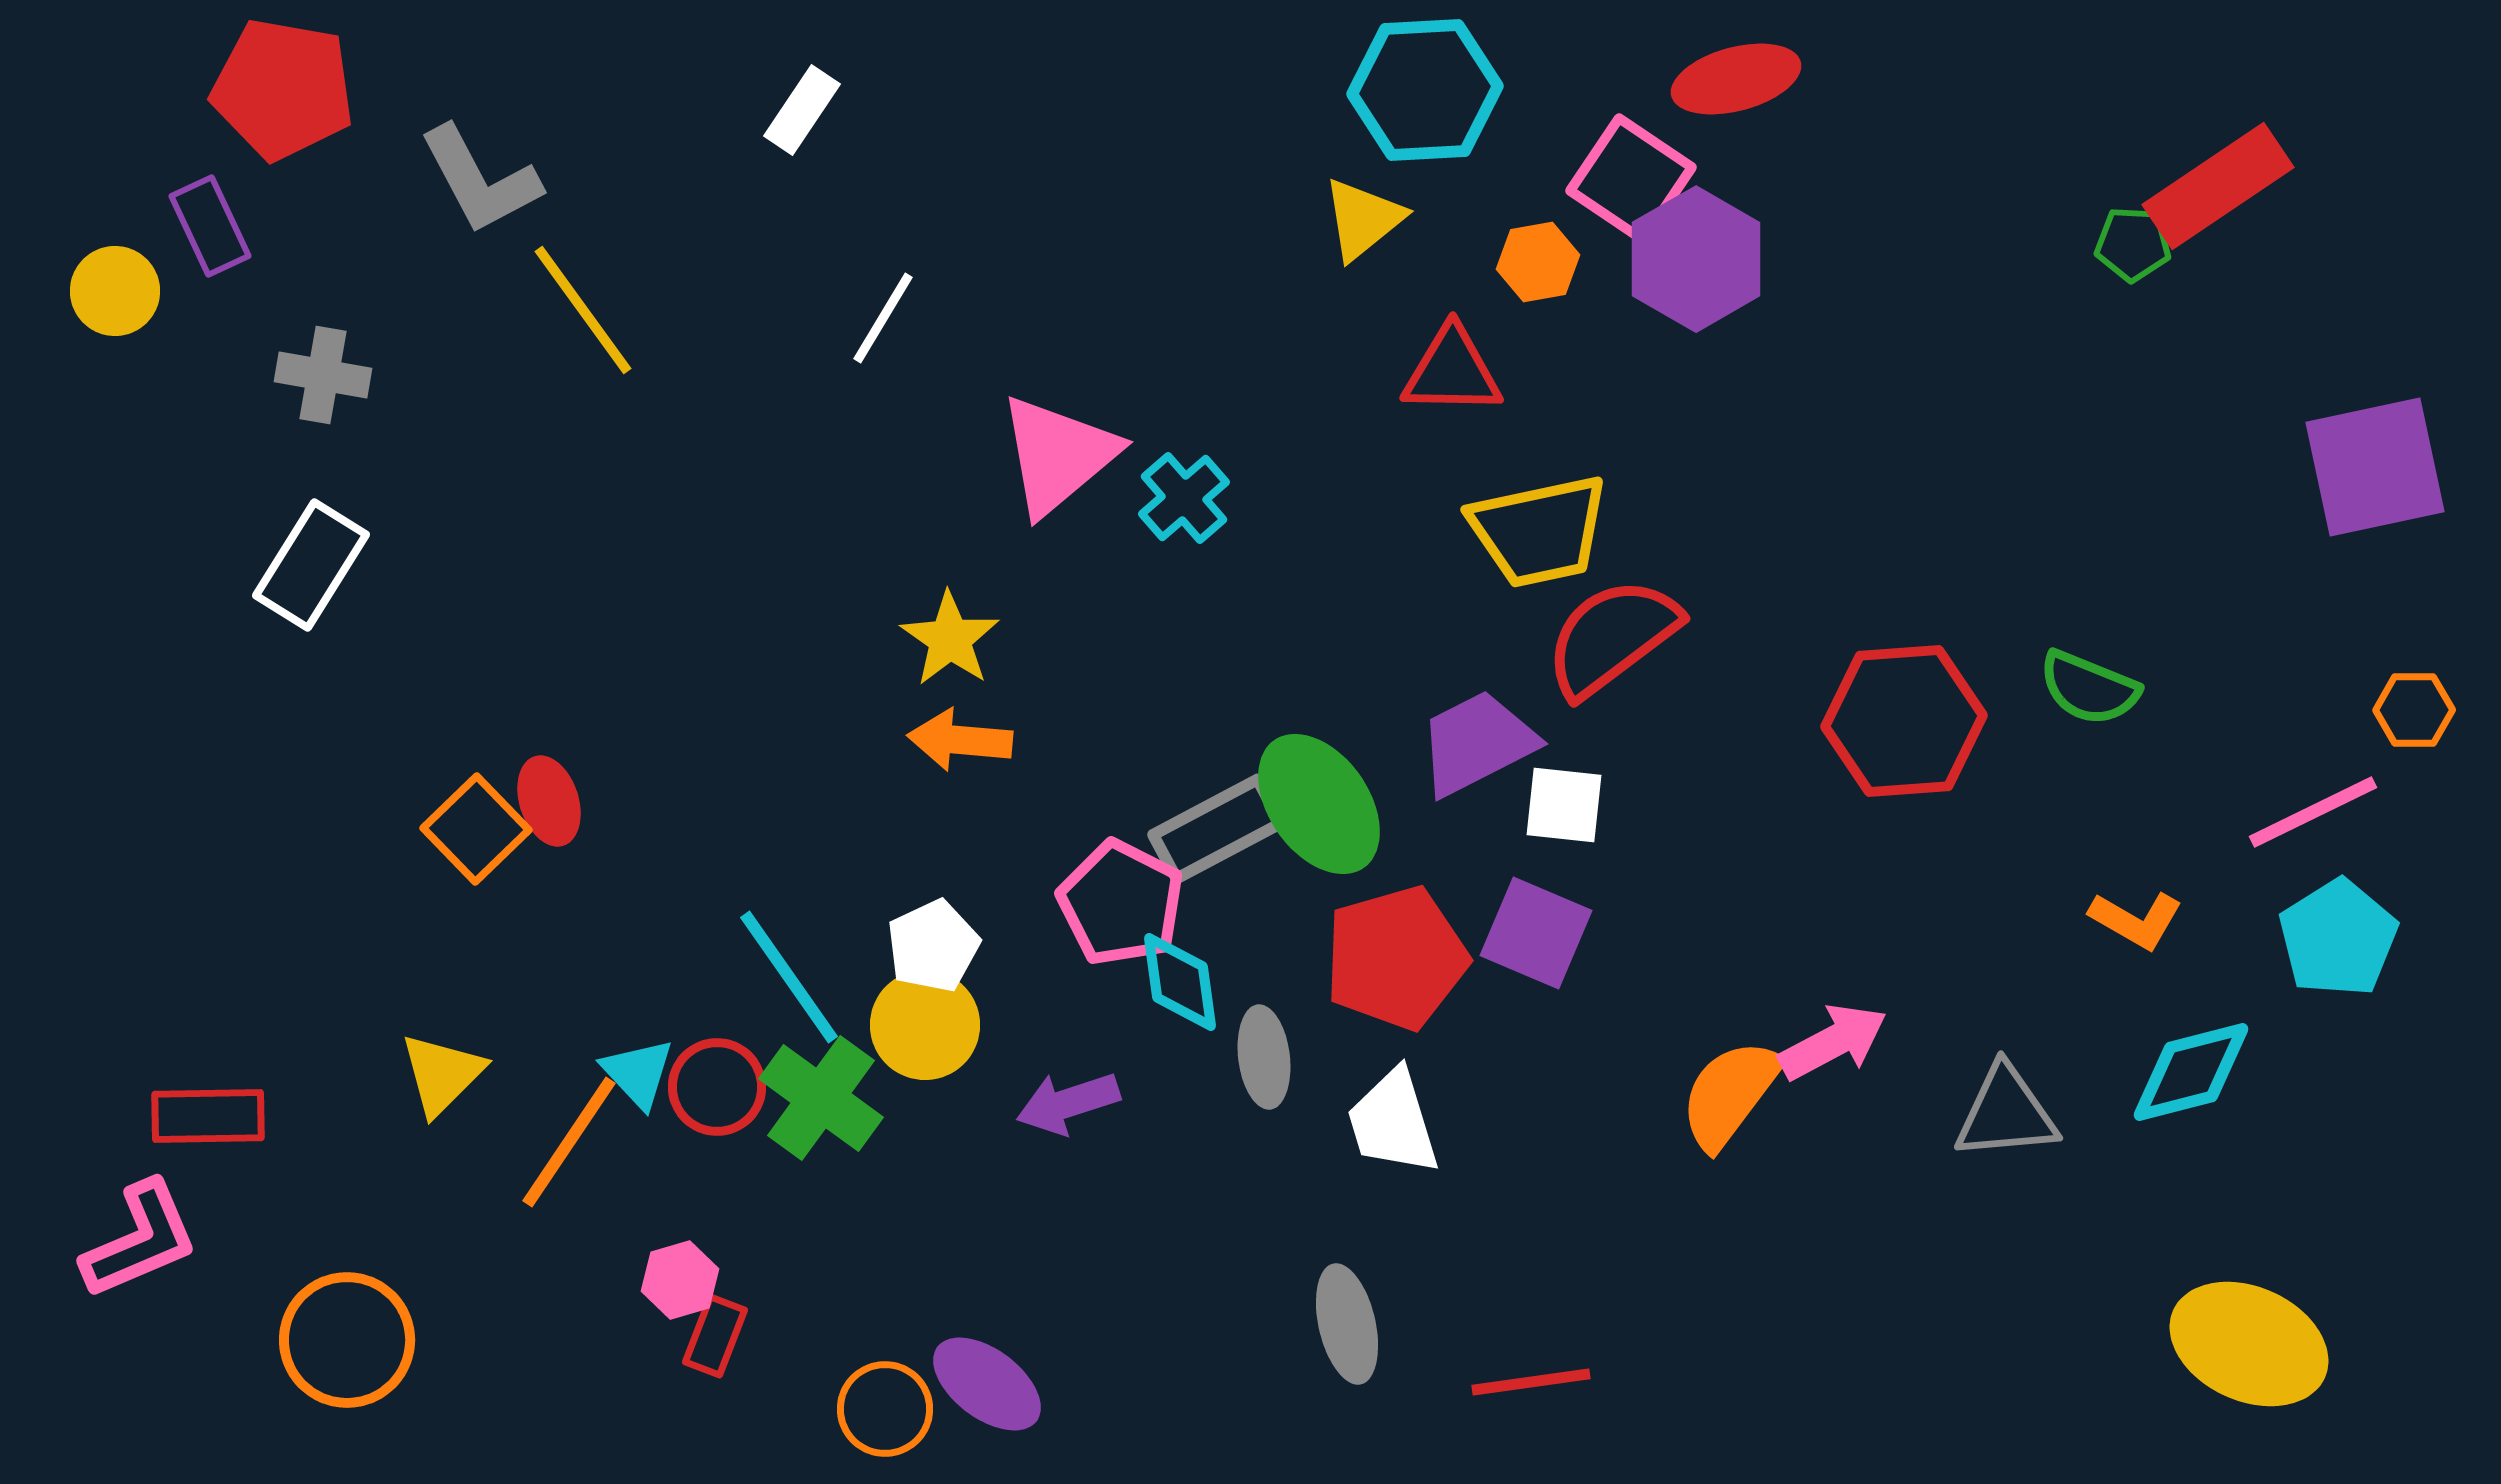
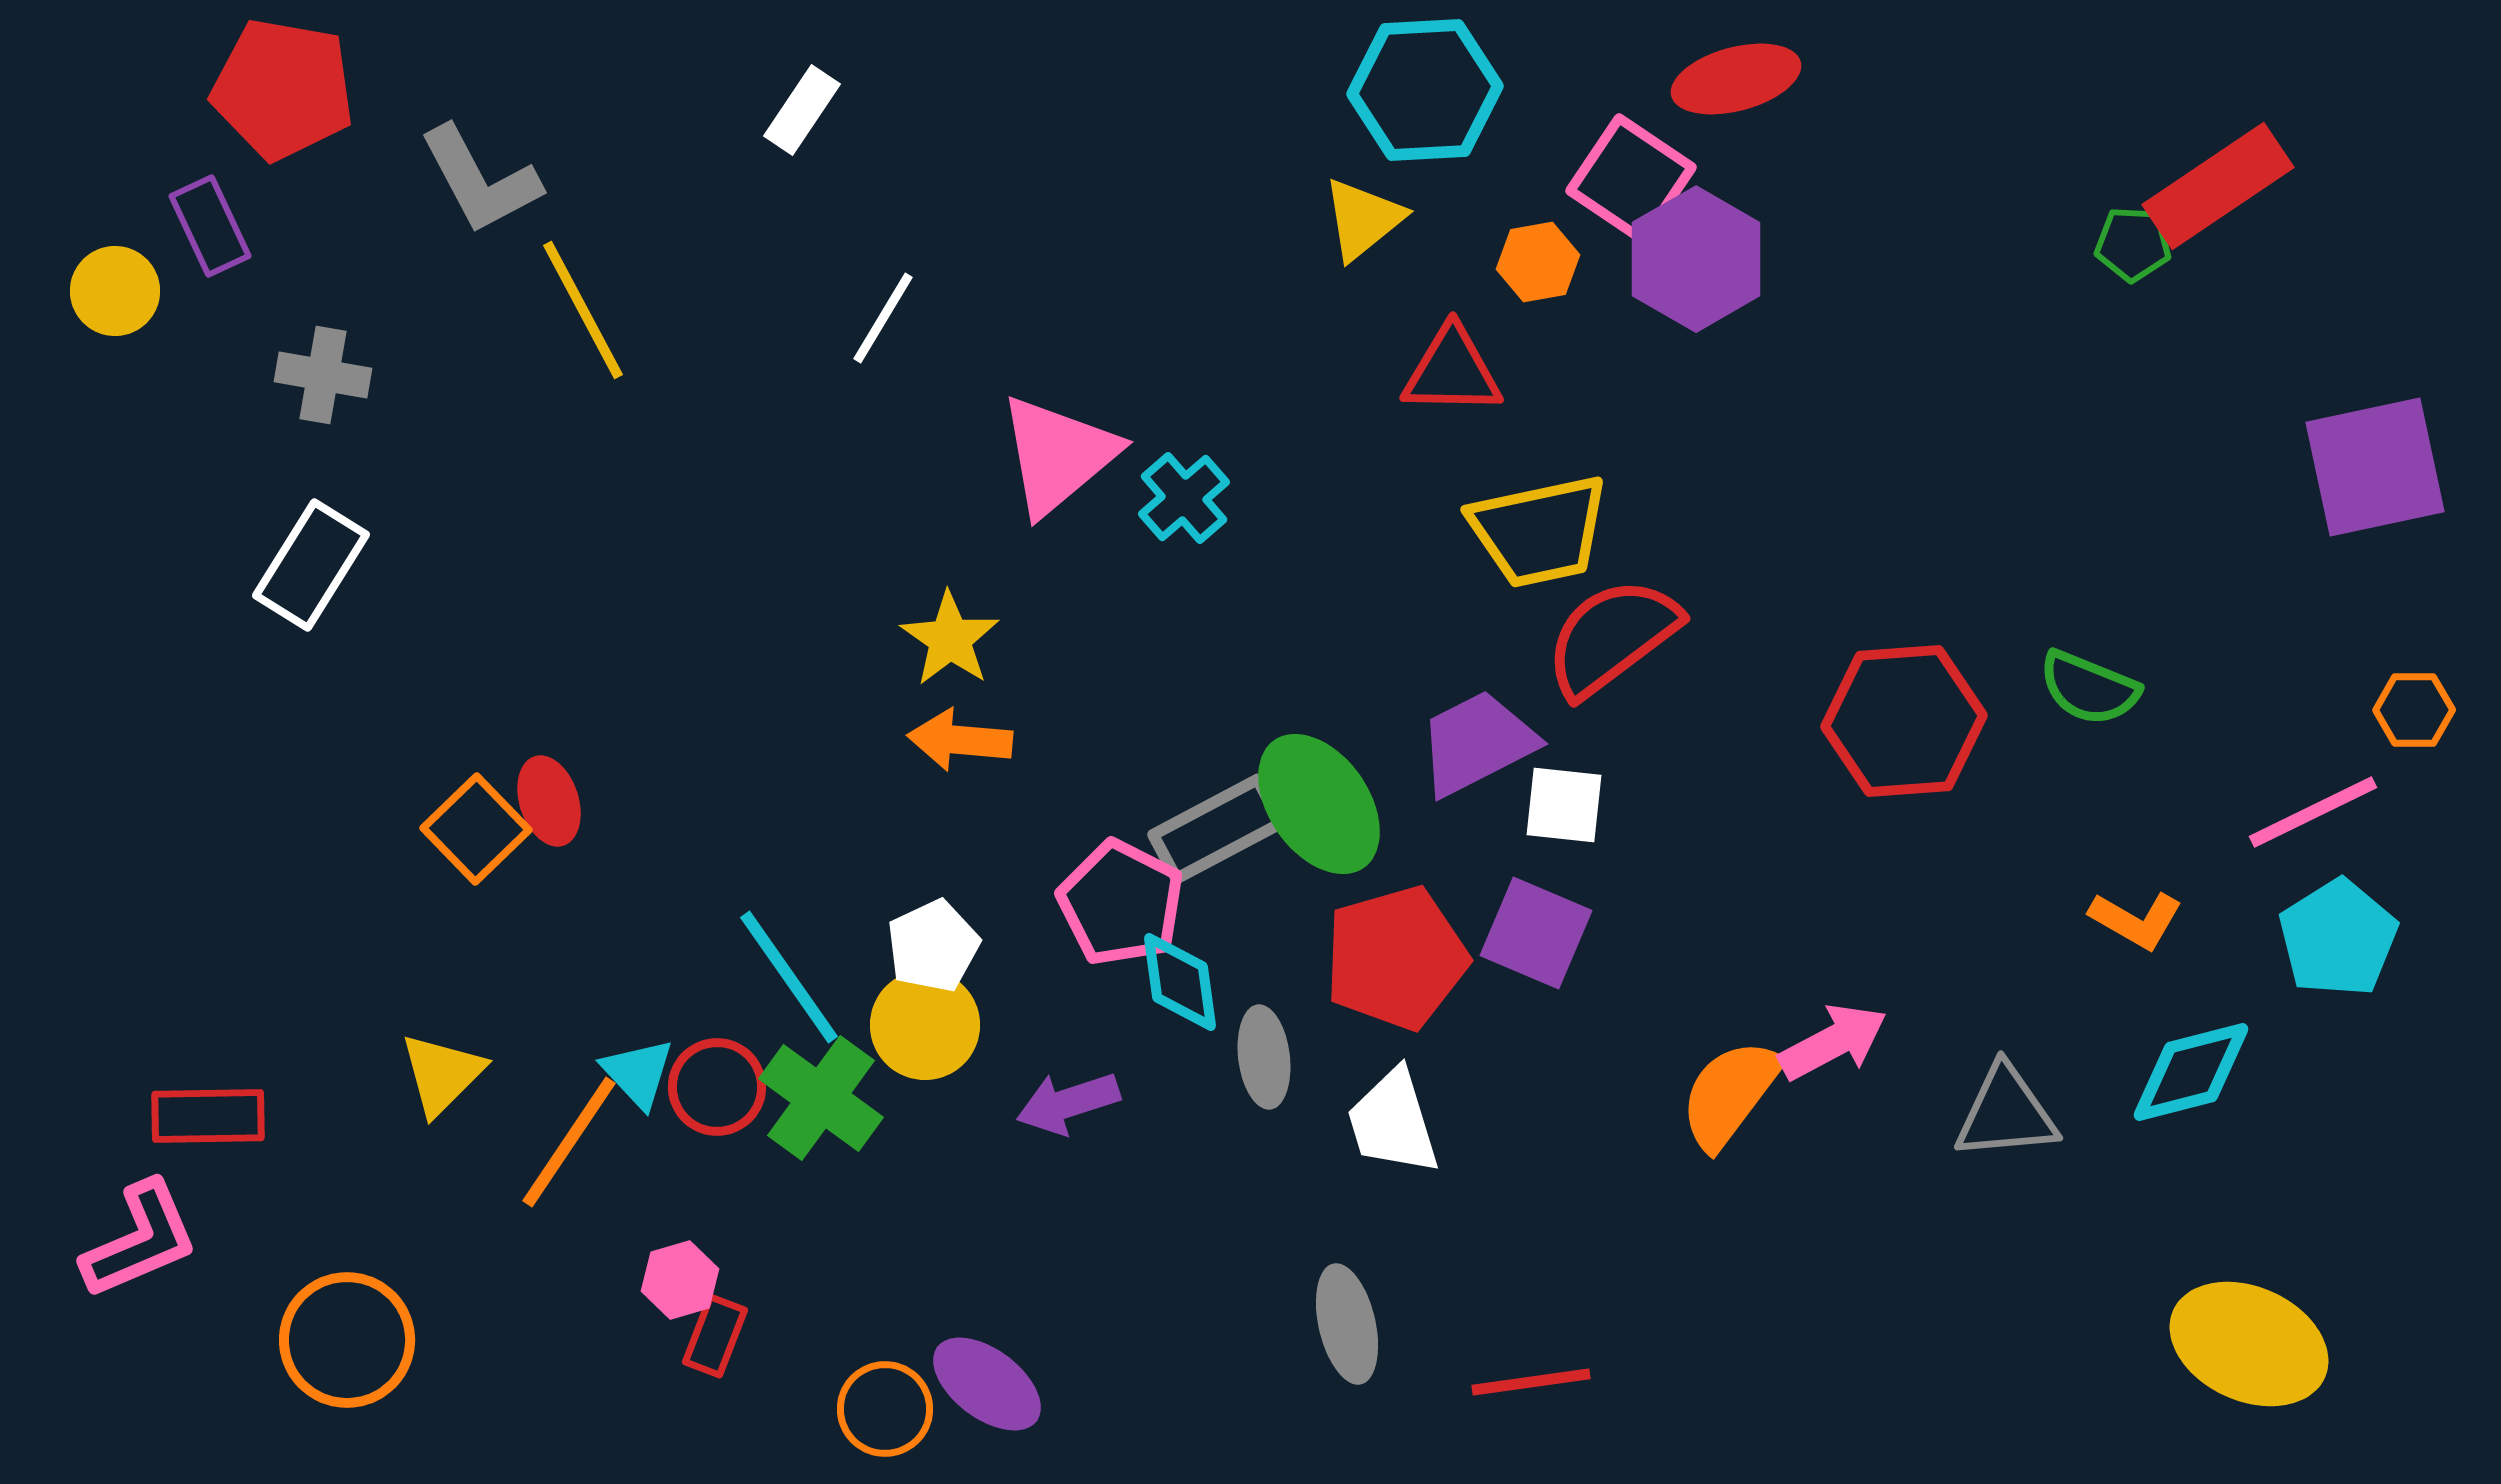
yellow line at (583, 310): rotated 8 degrees clockwise
